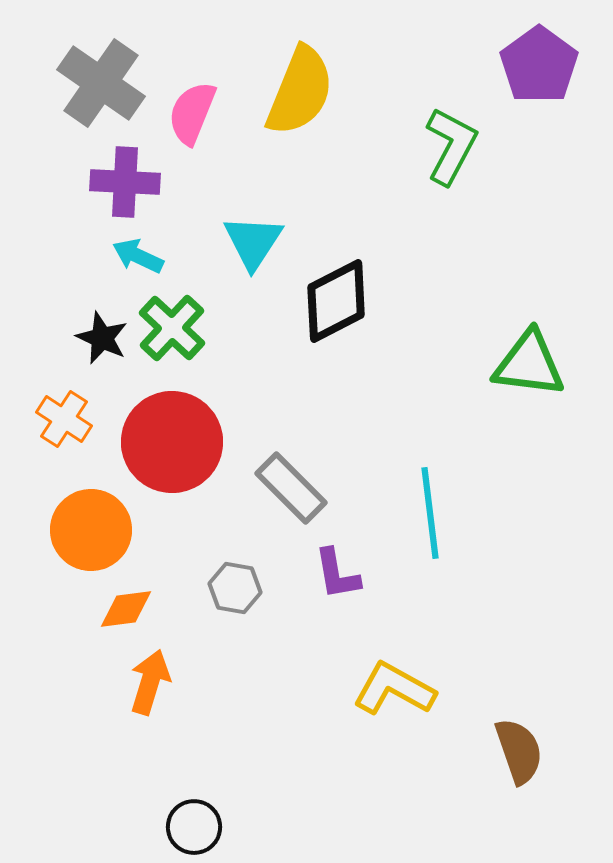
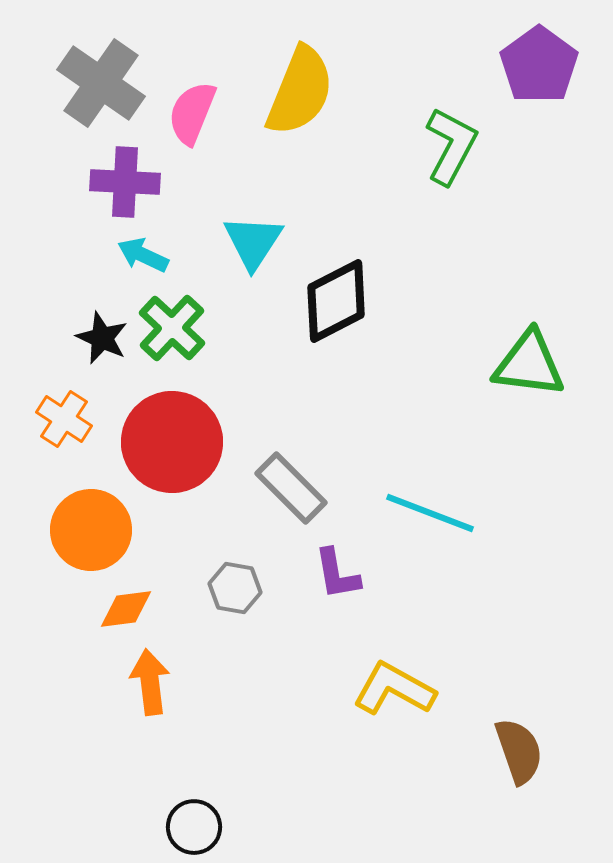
cyan arrow: moved 5 px right, 1 px up
cyan line: rotated 62 degrees counterclockwise
orange arrow: rotated 24 degrees counterclockwise
